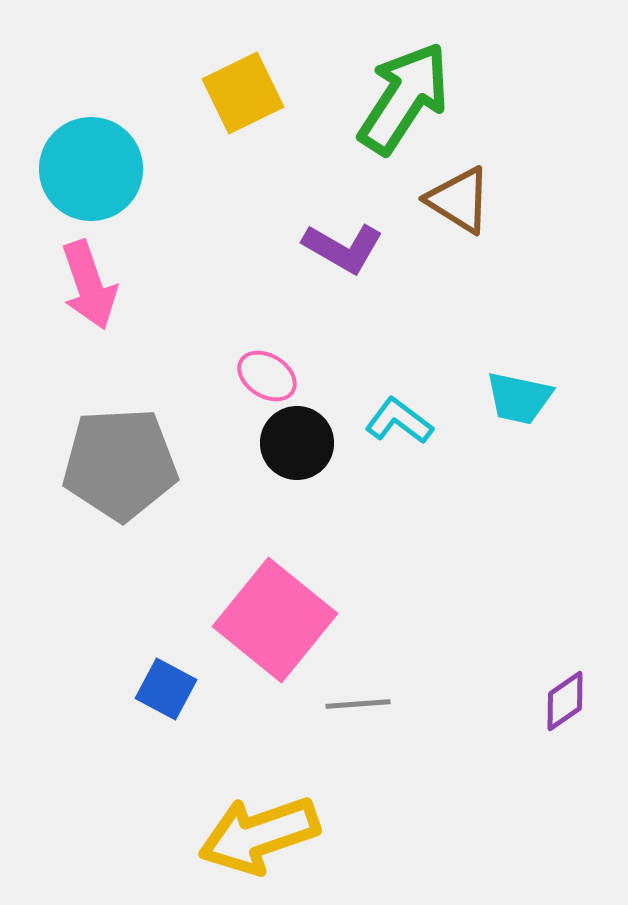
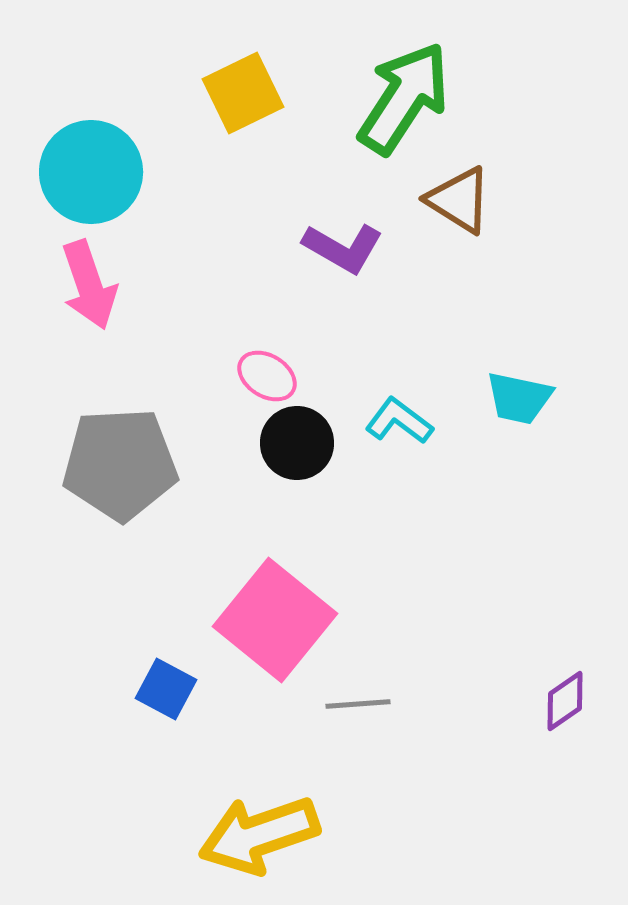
cyan circle: moved 3 px down
